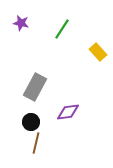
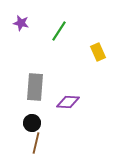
green line: moved 3 px left, 2 px down
yellow rectangle: rotated 18 degrees clockwise
gray rectangle: rotated 24 degrees counterclockwise
purple diamond: moved 10 px up; rotated 10 degrees clockwise
black circle: moved 1 px right, 1 px down
